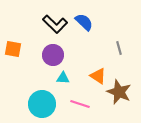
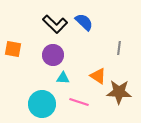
gray line: rotated 24 degrees clockwise
brown star: rotated 20 degrees counterclockwise
pink line: moved 1 px left, 2 px up
